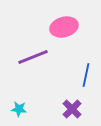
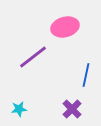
pink ellipse: moved 1 px right
purple line: rotated 16 degrees counterclockwise
cyan star: rotated 14 degrees counterclockwise
